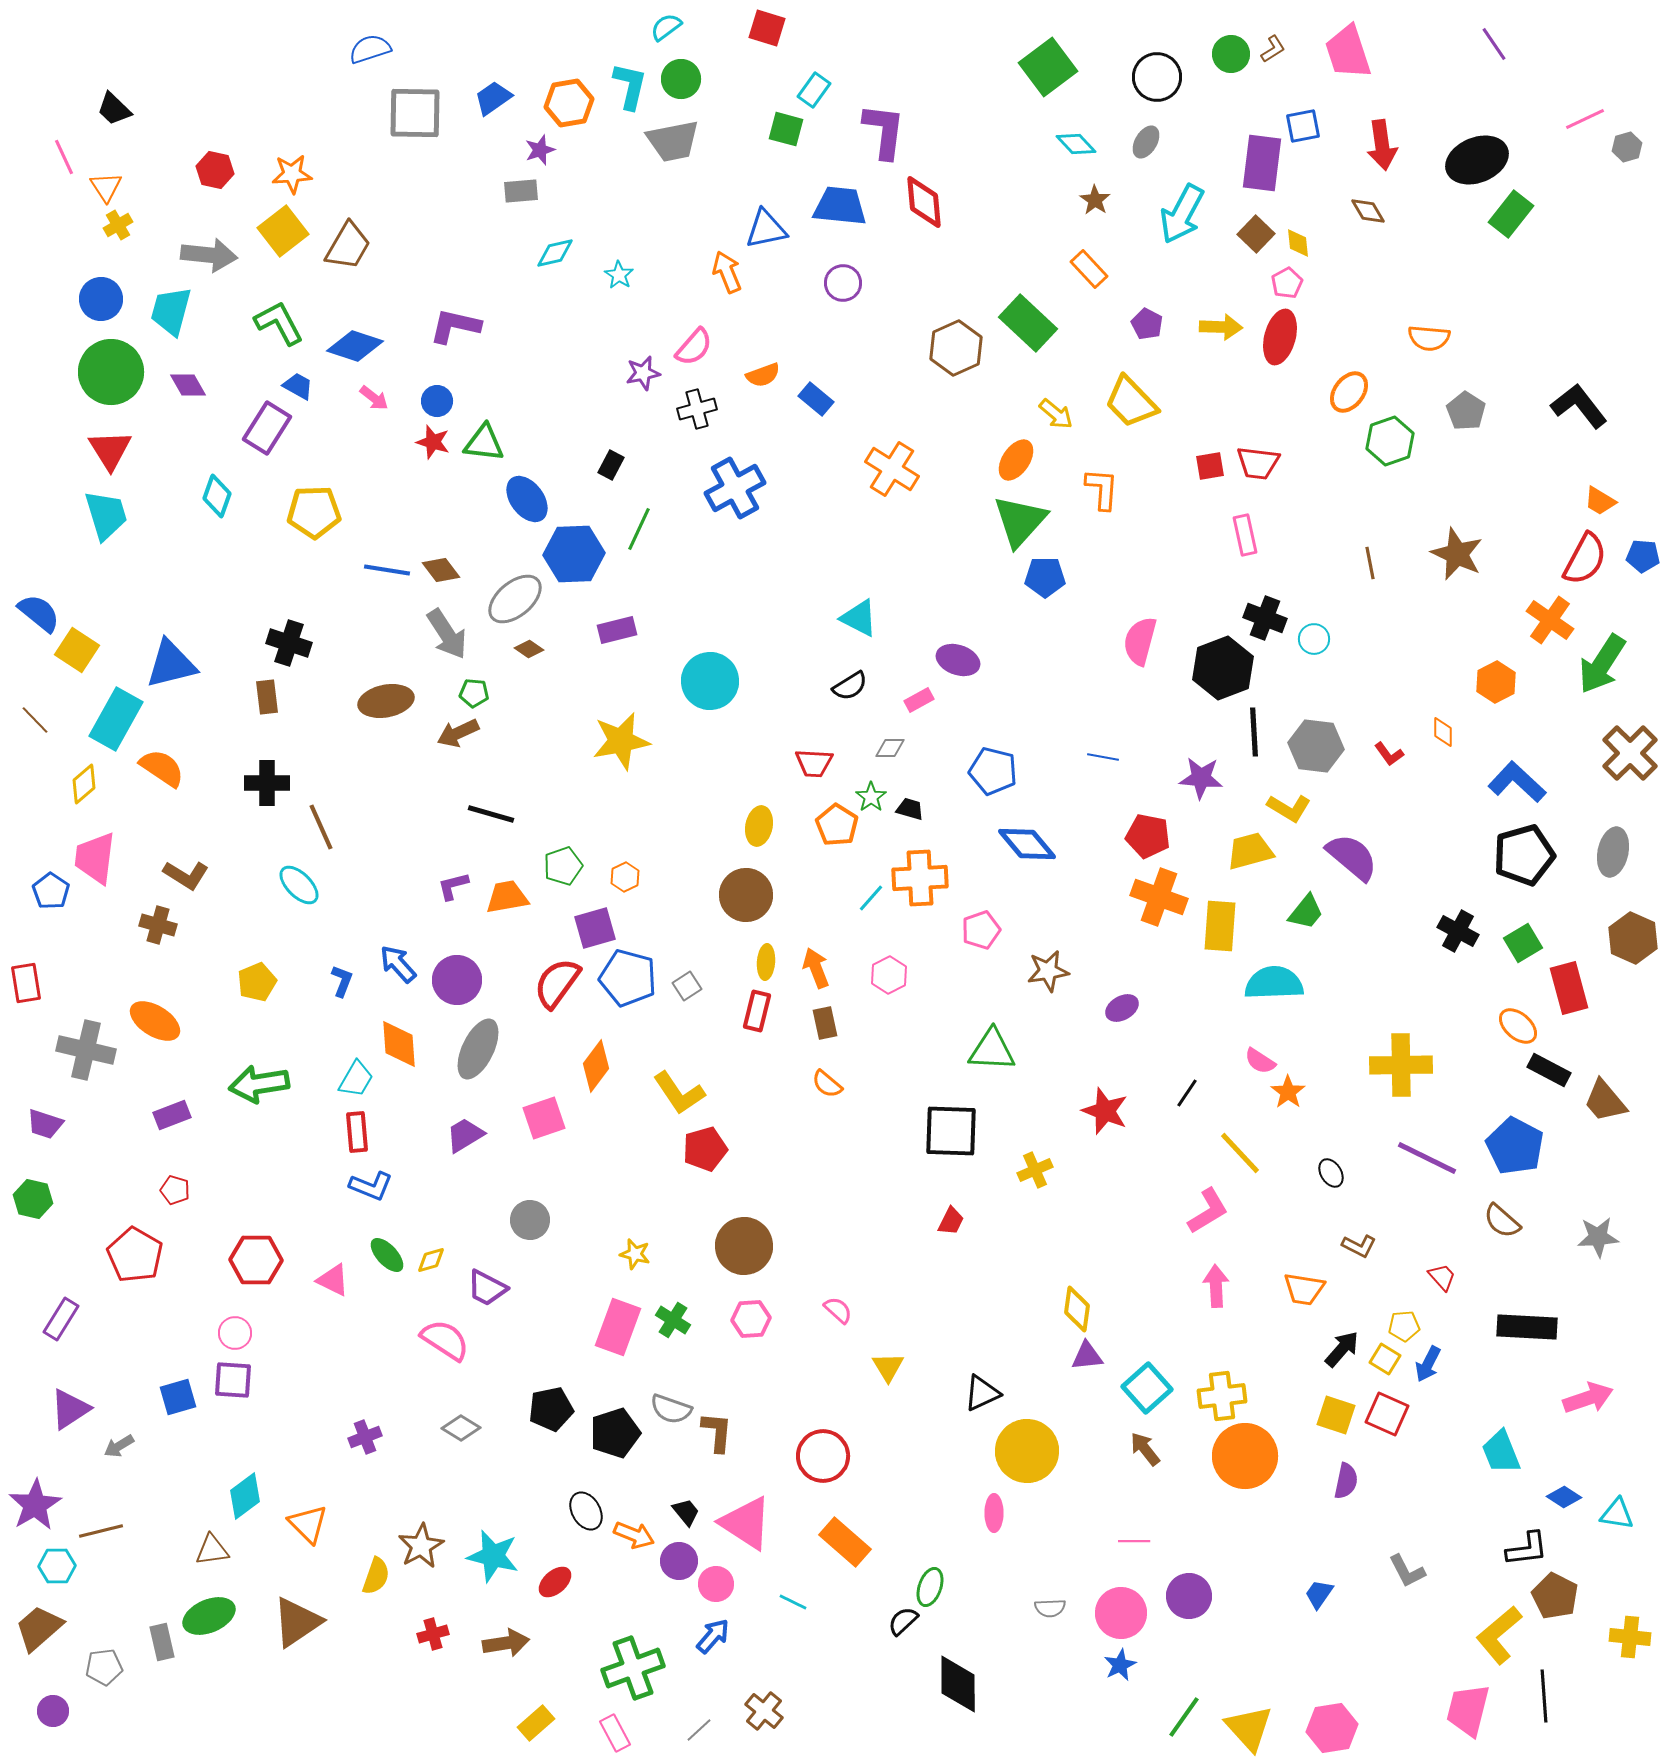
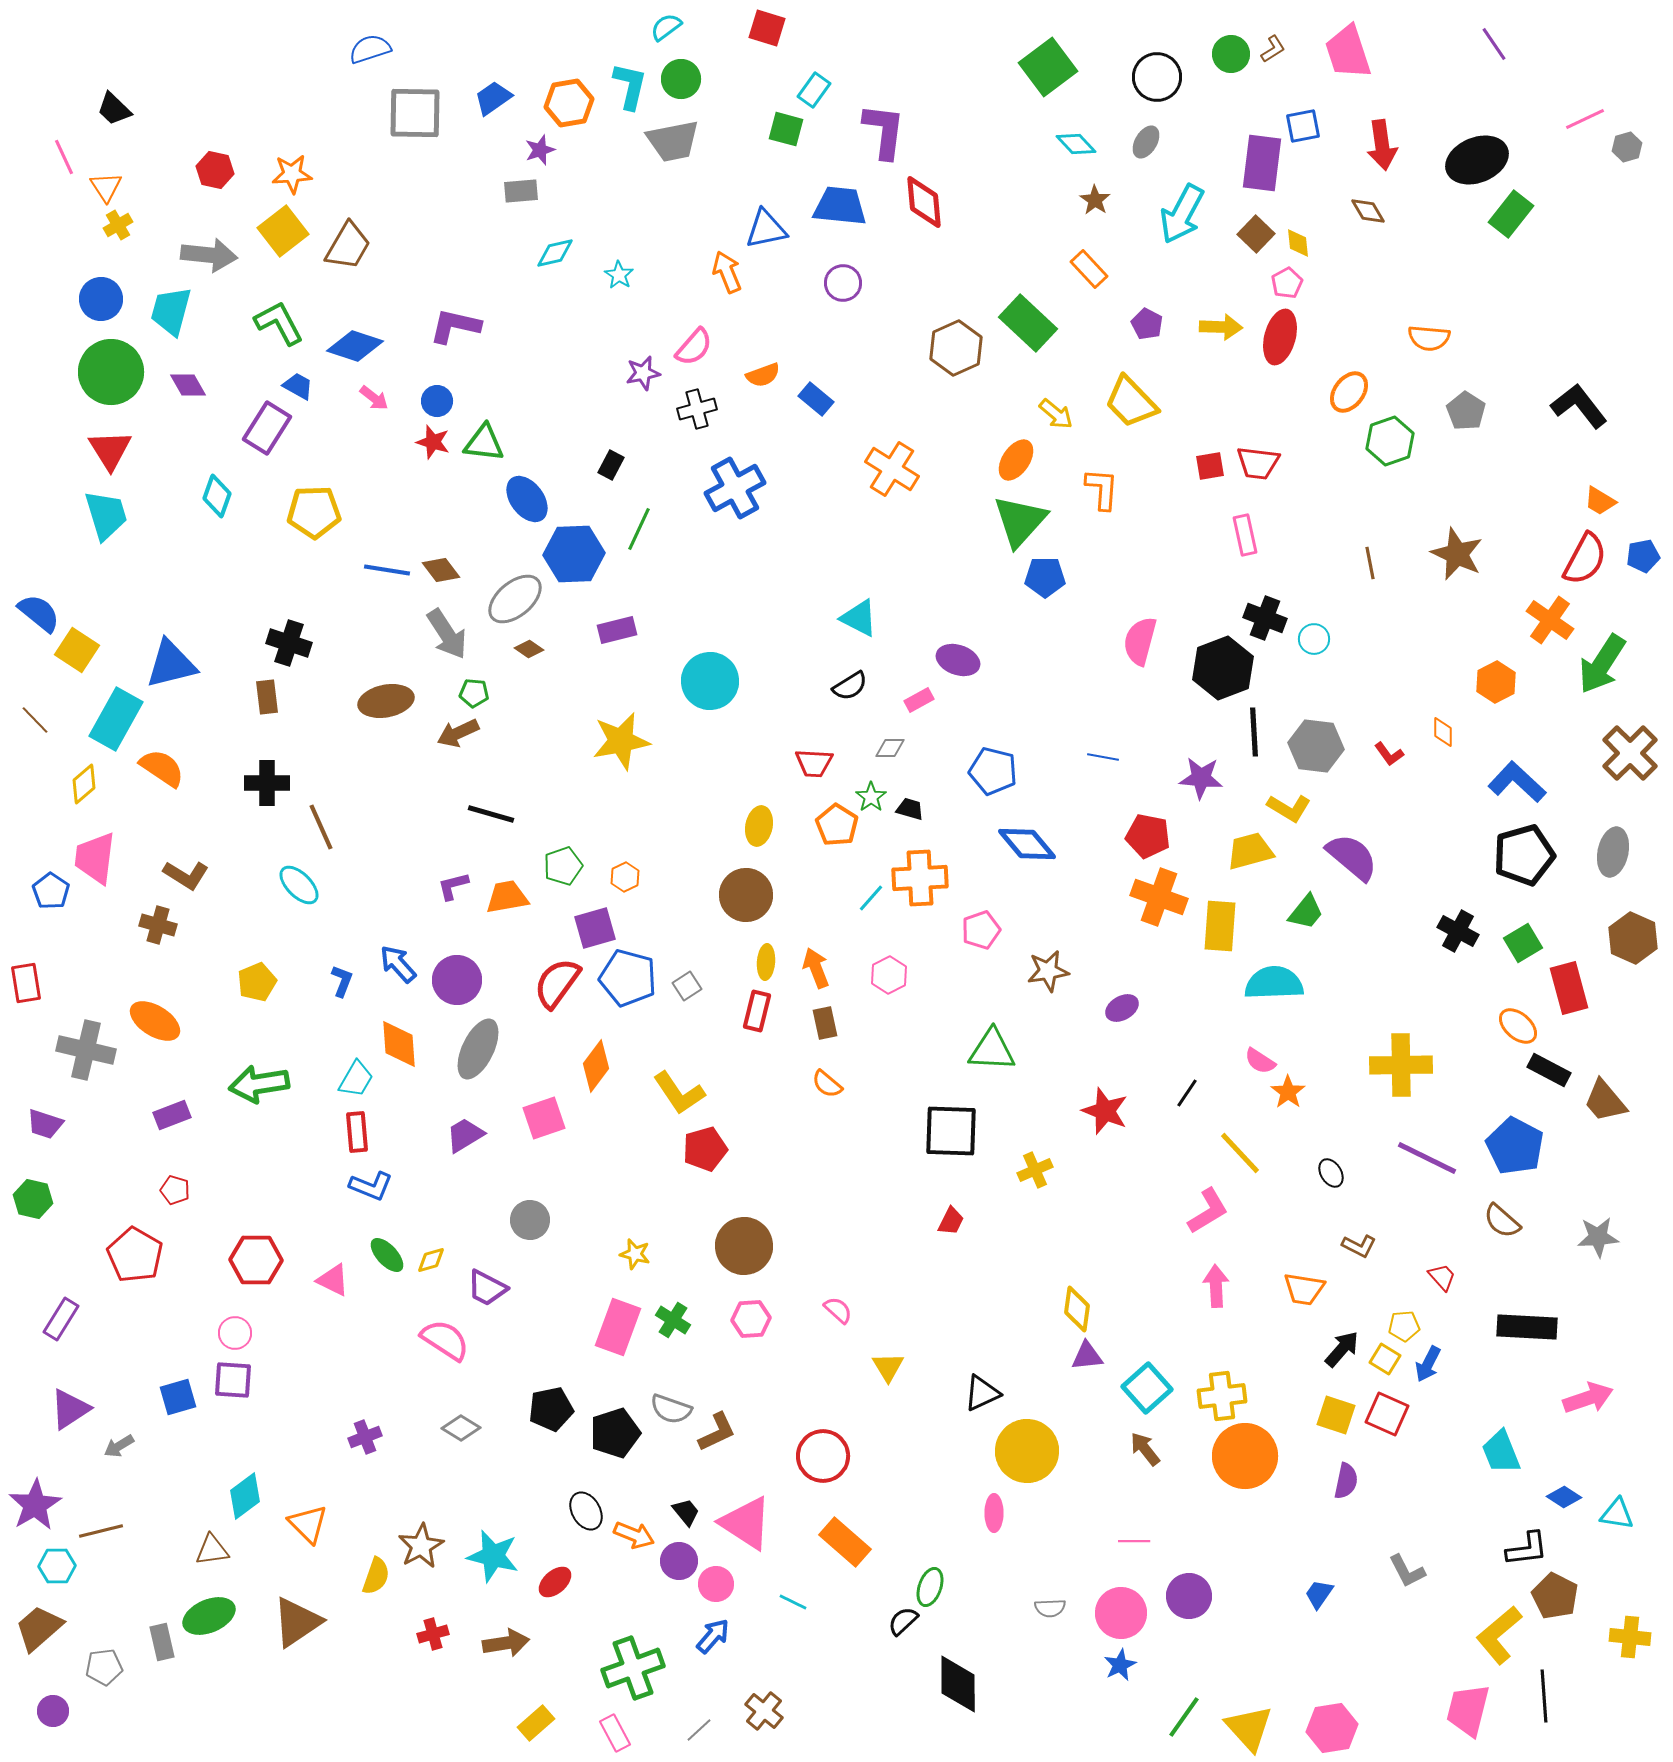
blue pentagon at (1643, 556): rotated 16 degrees counterclockwise
brown L-shape at (717, 1432): rotated 60 degrees clockwise
